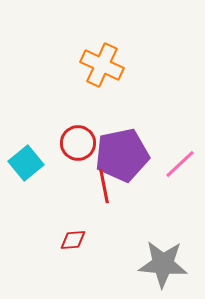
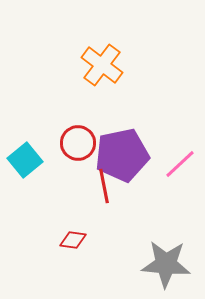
orange cross: rotated 12 degrees clockwise
cyan square: moved 1 px left, 3 px up
red diamond: rotated 12 degrees clockwise
gray star: moved 3 px right
